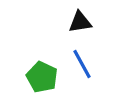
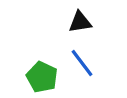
blue line: moved 1 px up; rotated 8 degrees counterclockwise
